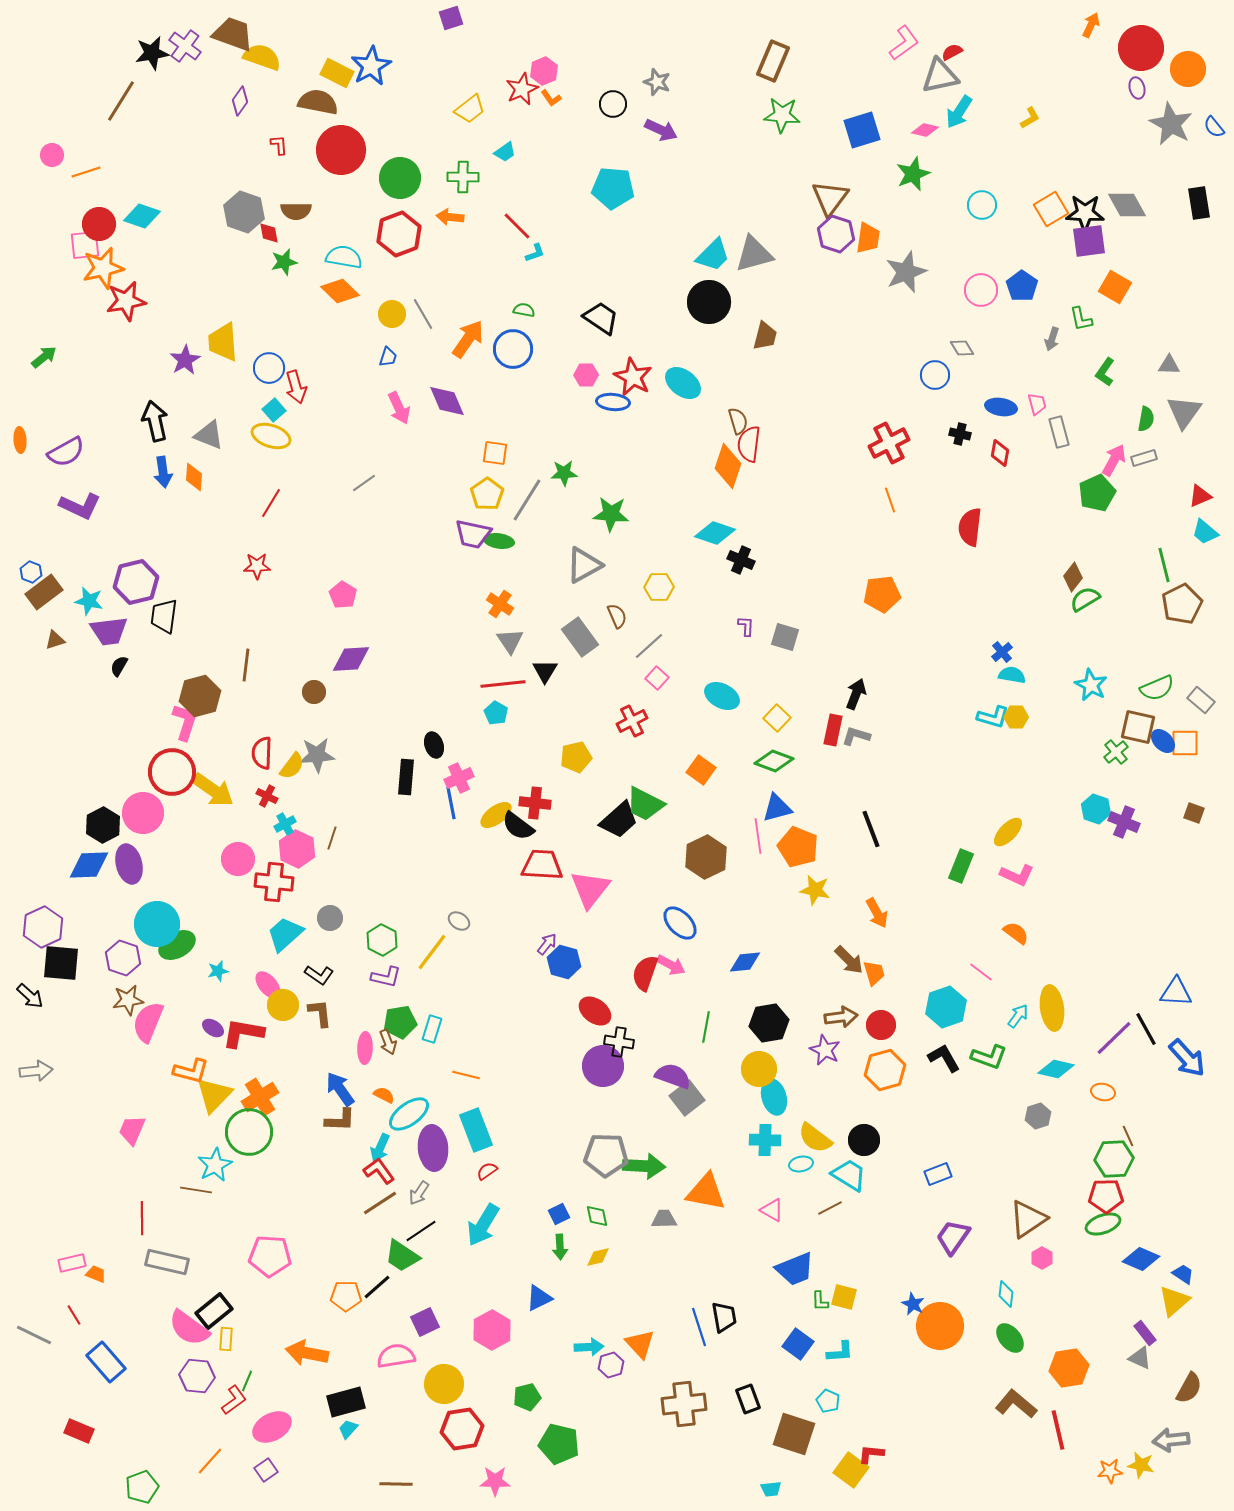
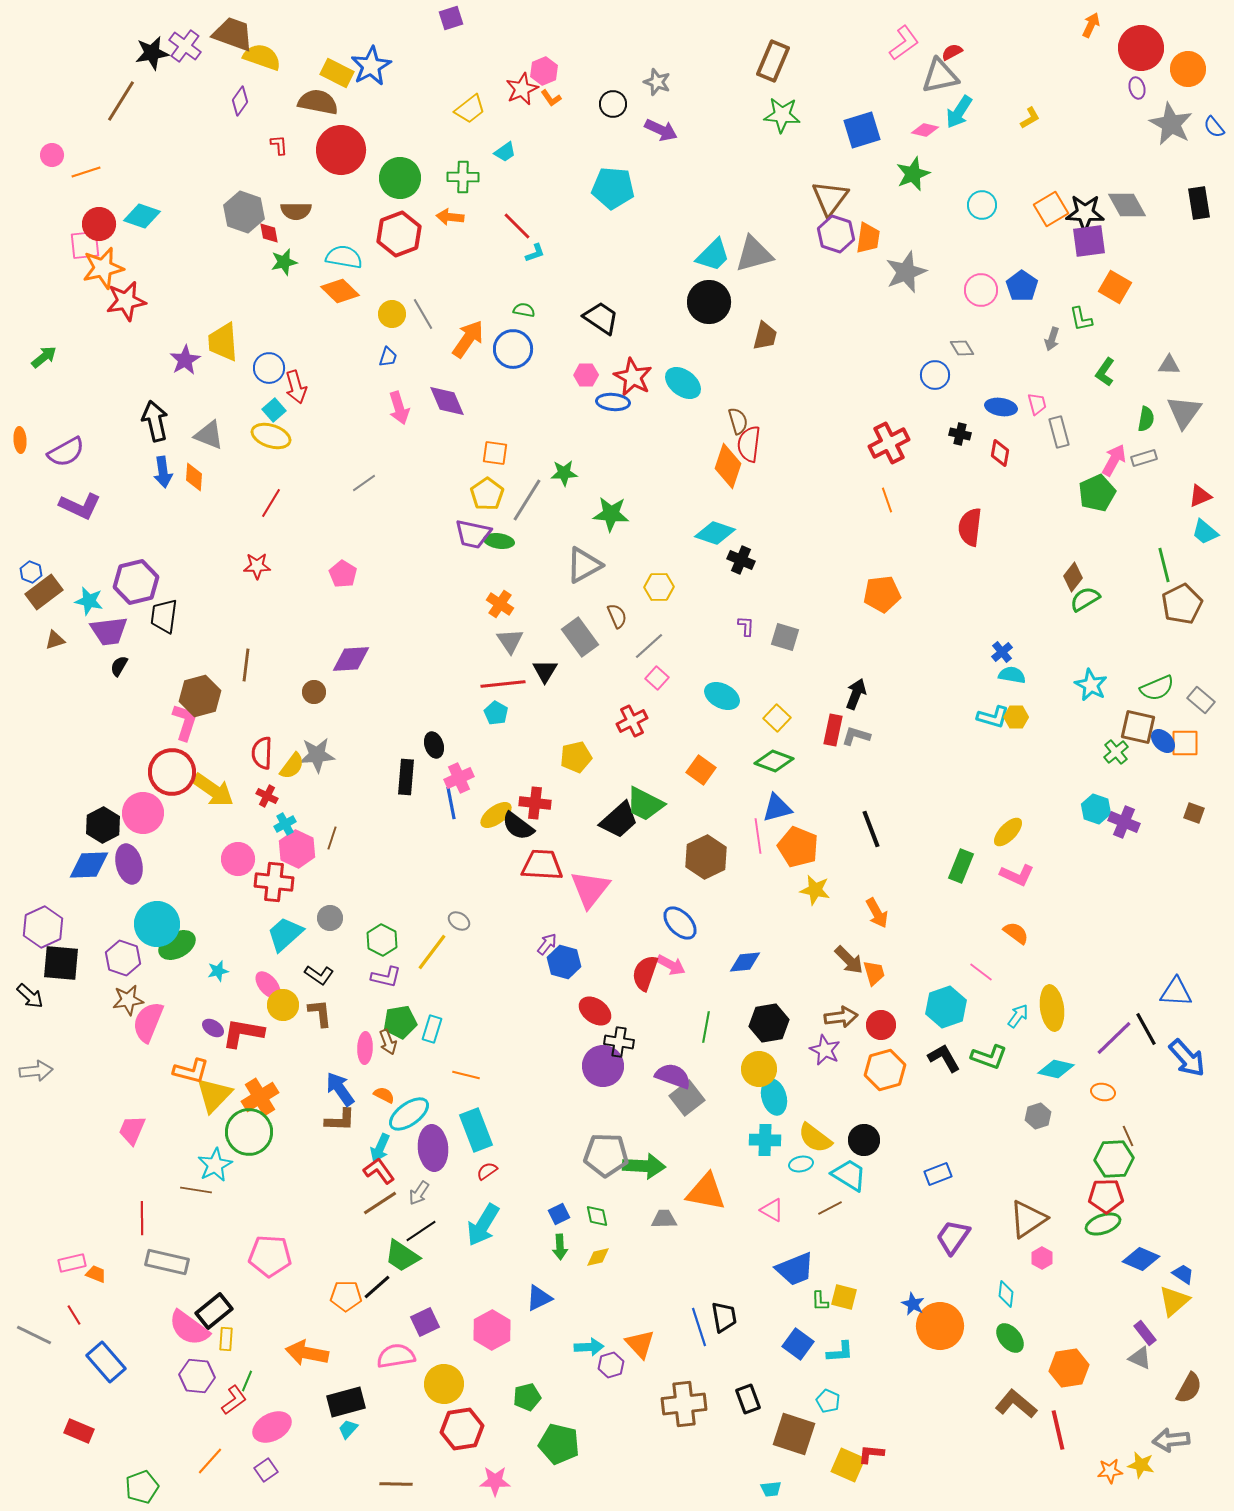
pink arrow at (399, 408): rotated 8 degrees clockwise
orange line at (890, 500): moved 3 px left
pink pentagon at (343, 595): moved 21 px up
yellow square at (851, 1470): moved 3 px left, 5 px up; rotated 12 degrees counterclockwise
